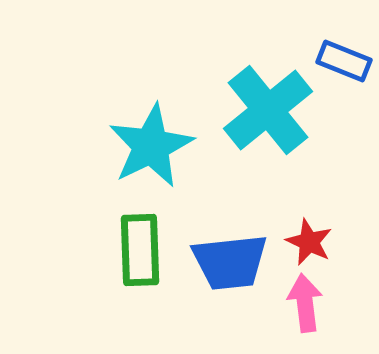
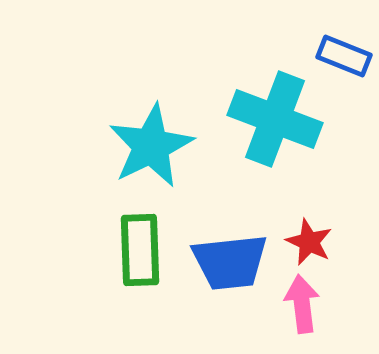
blue rectangle: moved 5 px up
cyan cross: moved 7 px right, 9 px down; rotated 30 degrees counterclockwise
pink arrow: moved 3 px left, 1 px down
